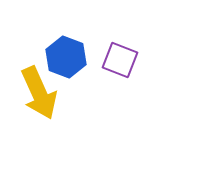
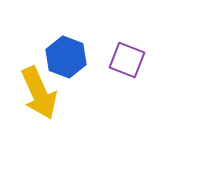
purple square: moved 7 px right
